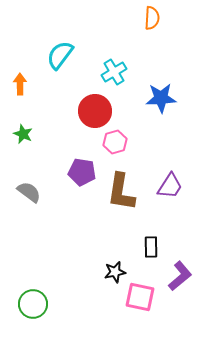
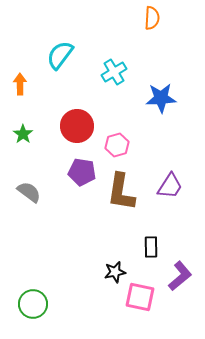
red circle: moved 18 px left, 15 px down
green star: rotated 12 degrees clockwise
pink hexagon: moved 2 px right, 3 px down
